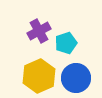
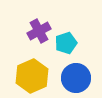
yellow hexagon: moved 7 px left
